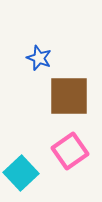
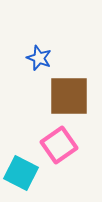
pink square: moved 11 px left, 6 px up
cyan square: rotated 20 degrees counterclockwise
